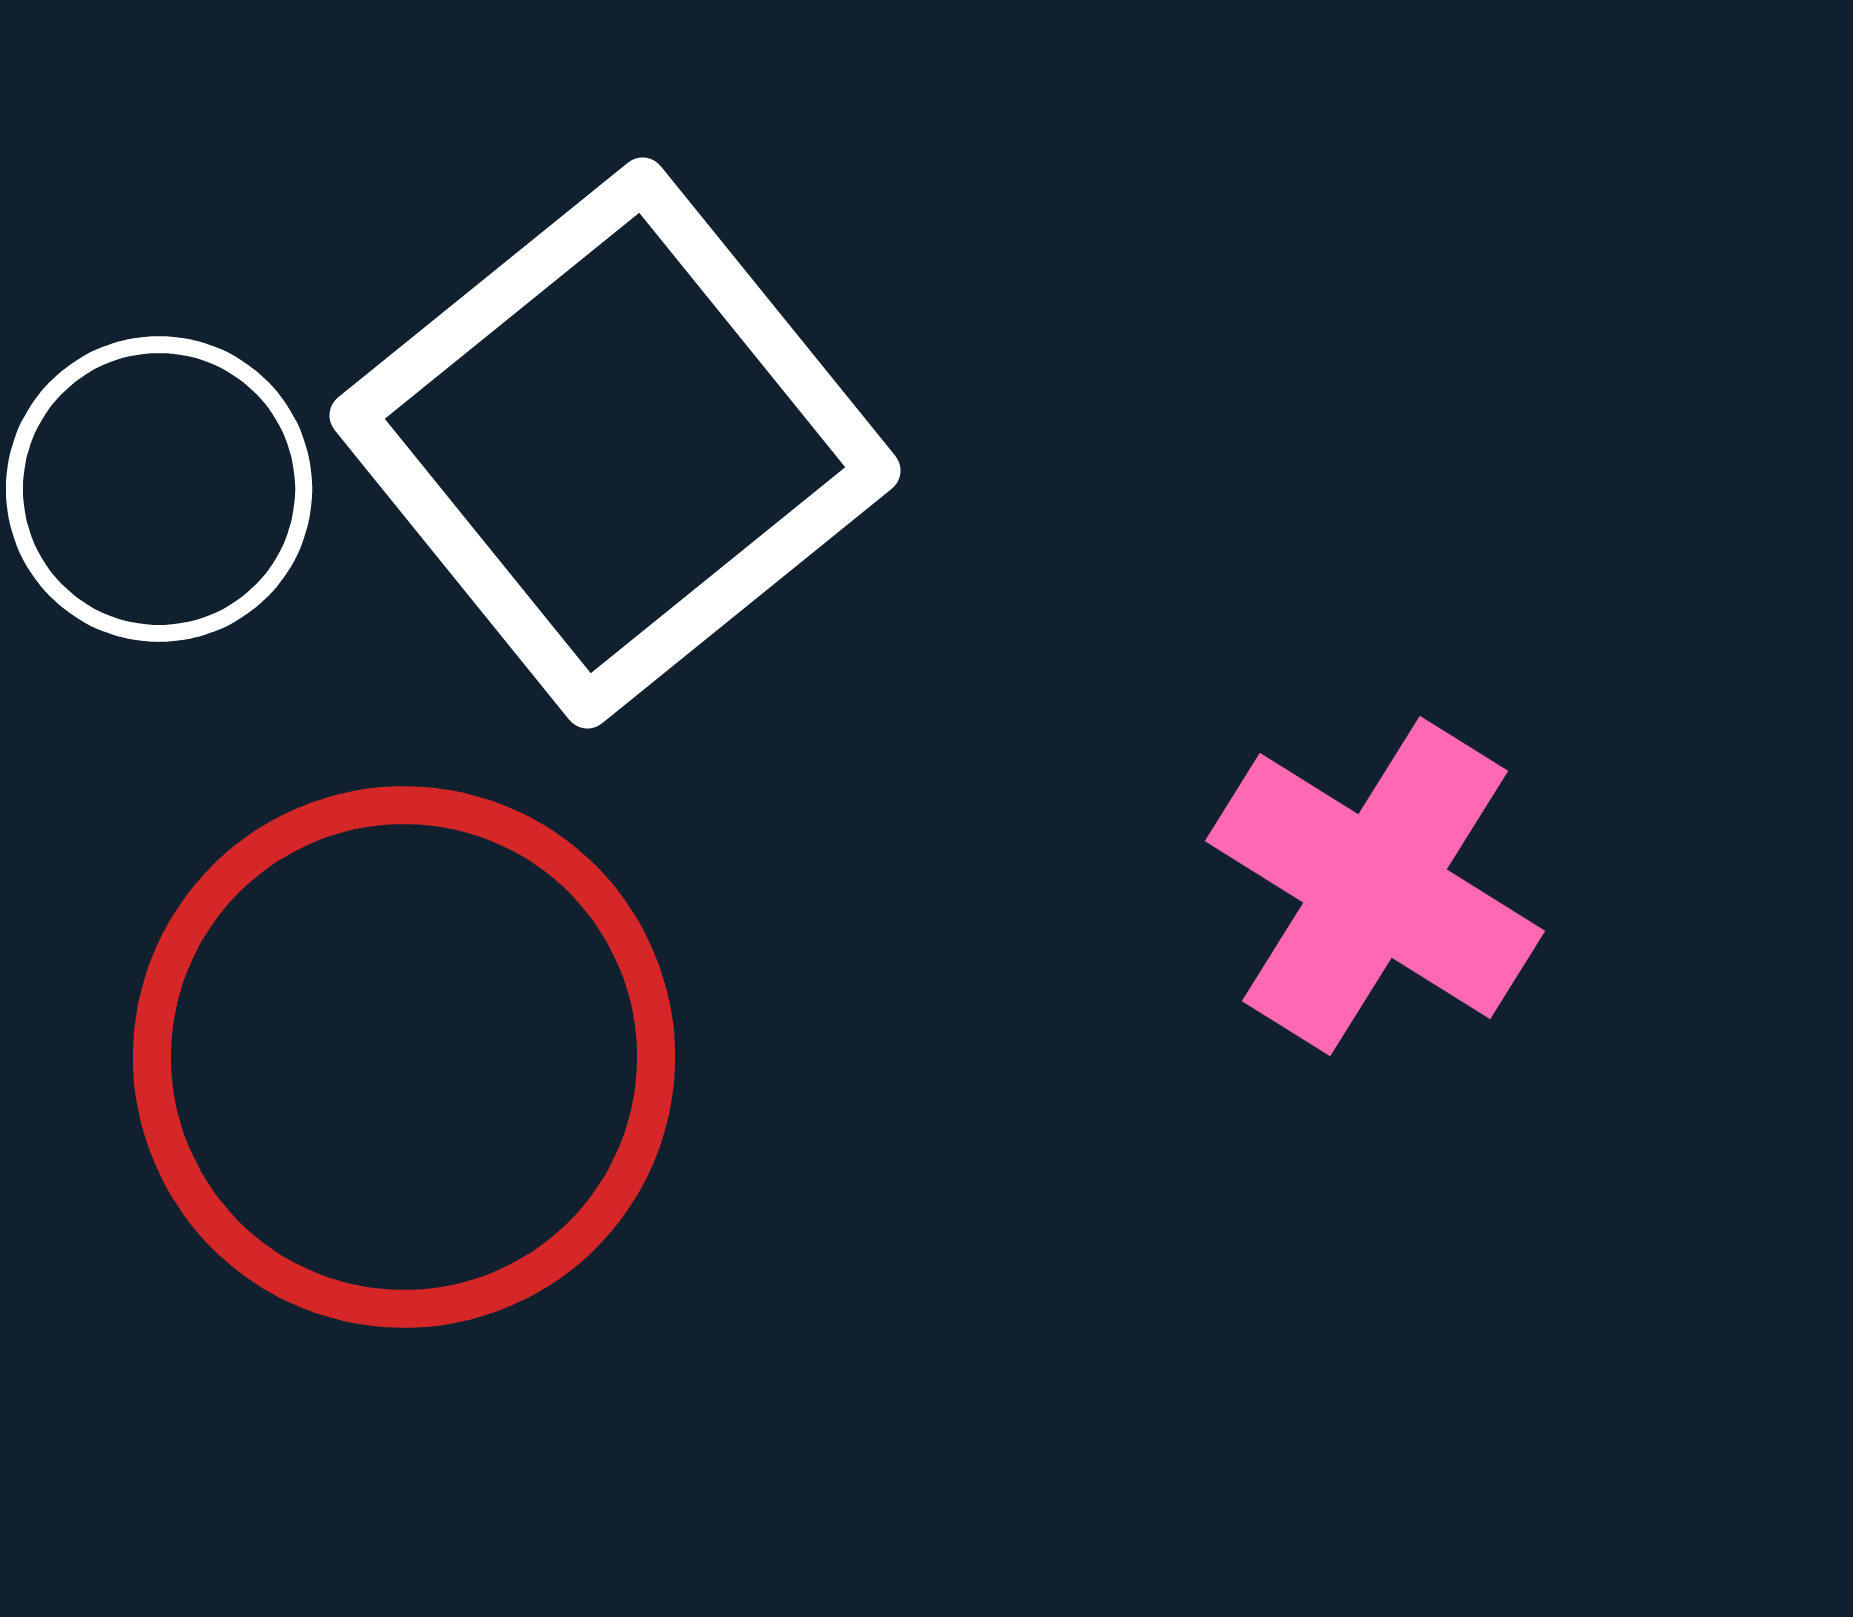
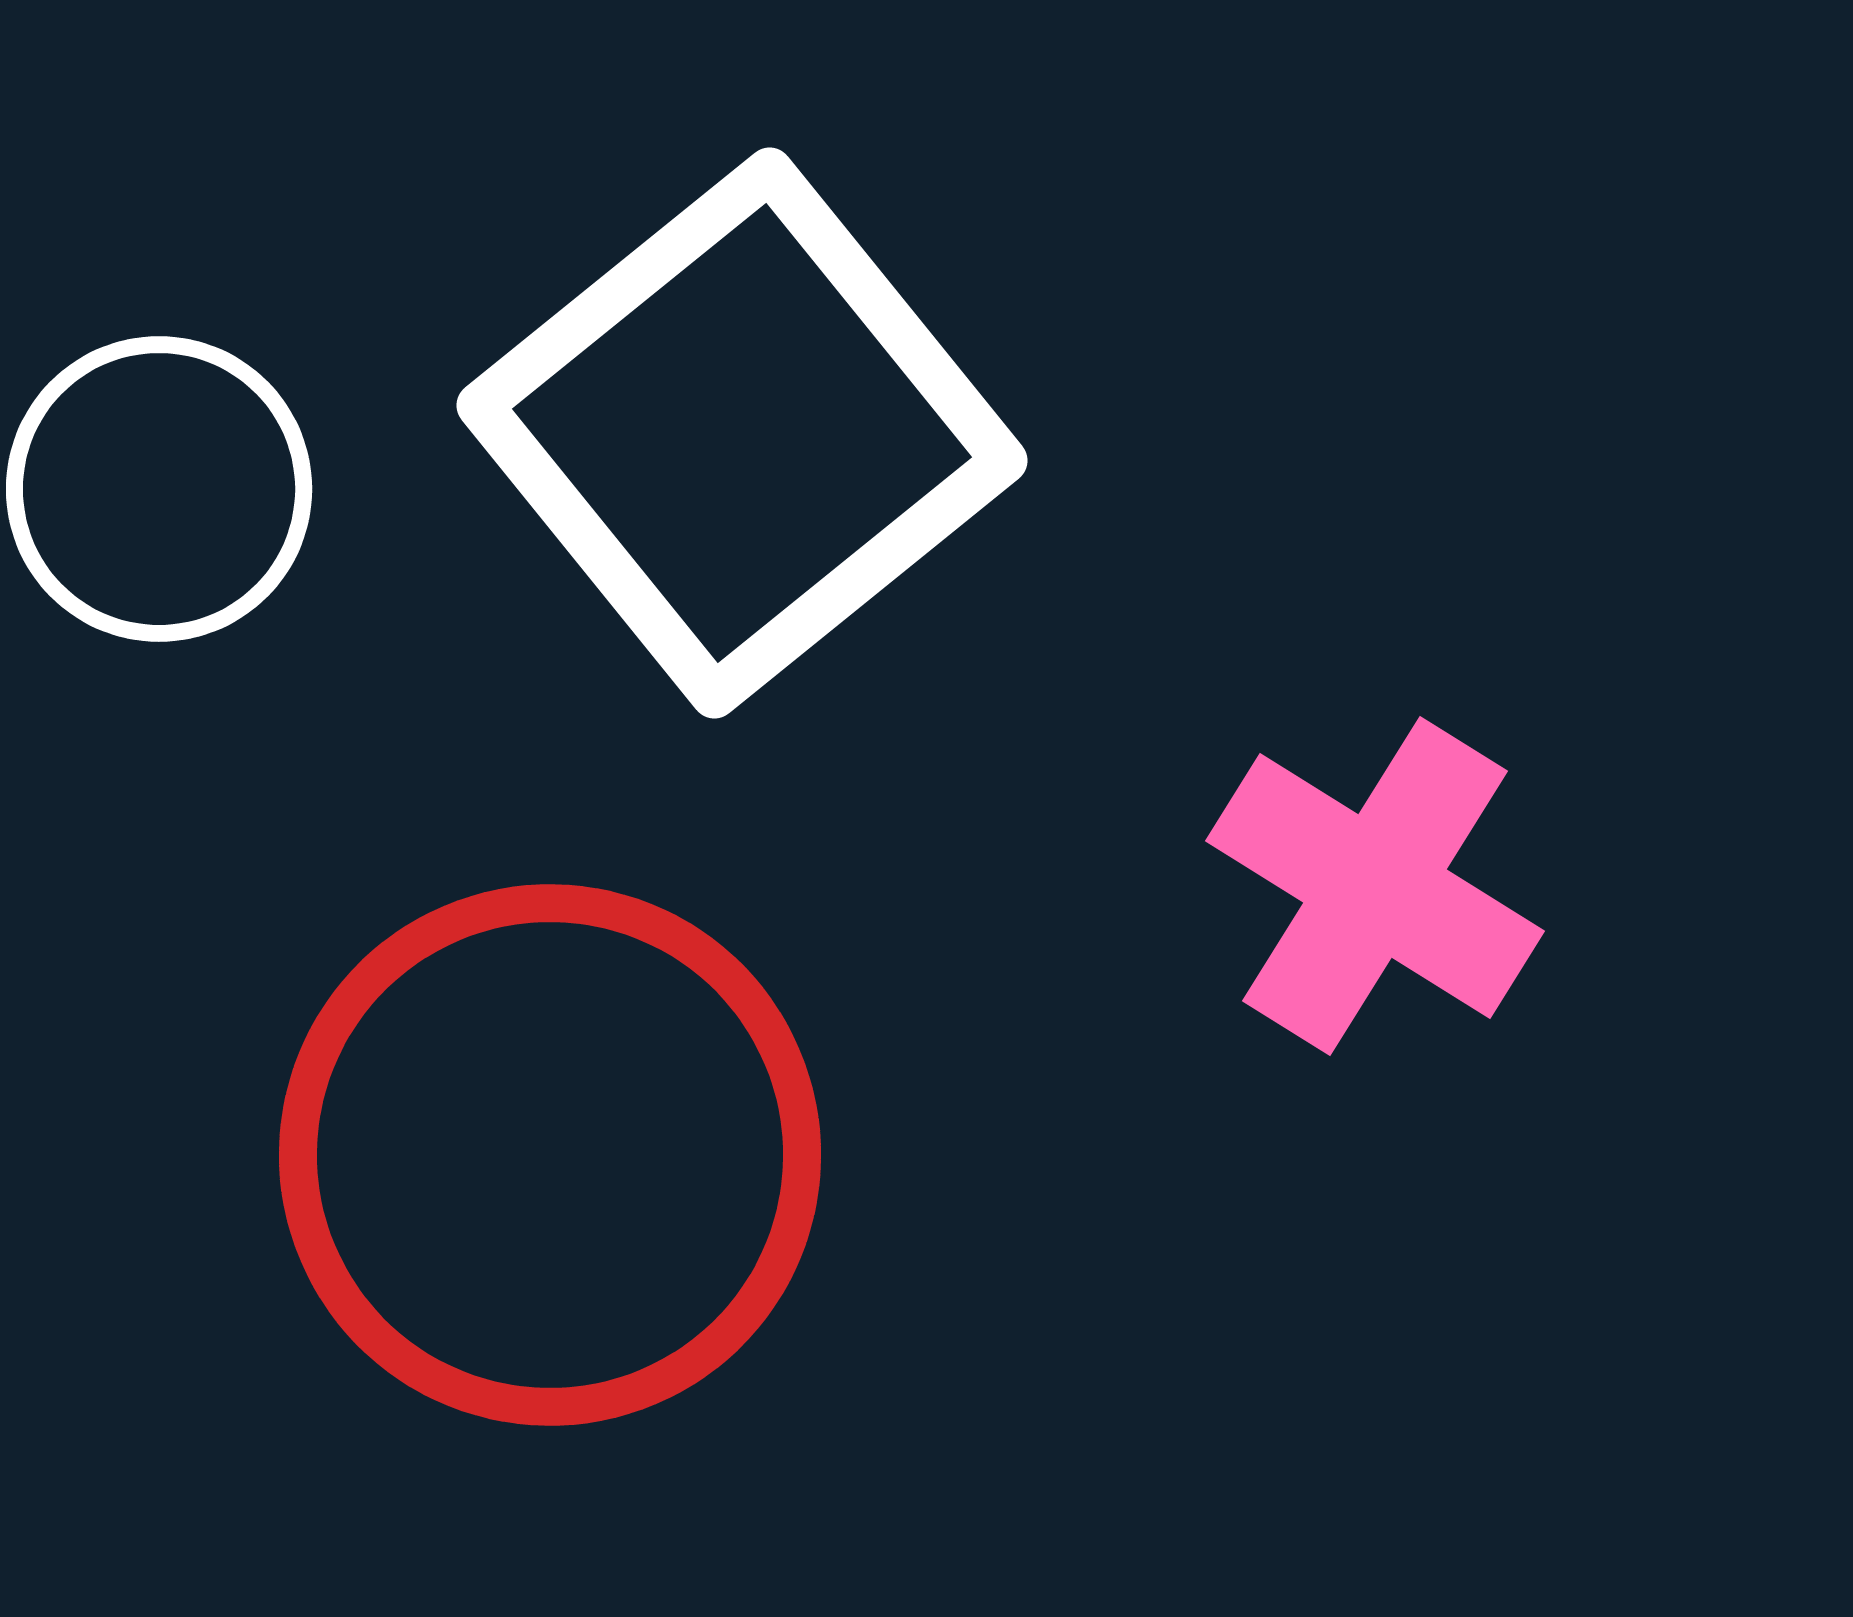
white square: moved 127 px right, 10 px up
red circle: moved 146 px right, 98 px down
